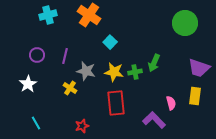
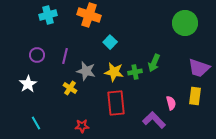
orange cross: rotated 15 degrees counterclockwise
red star: rotated 16 degrees clockwise
